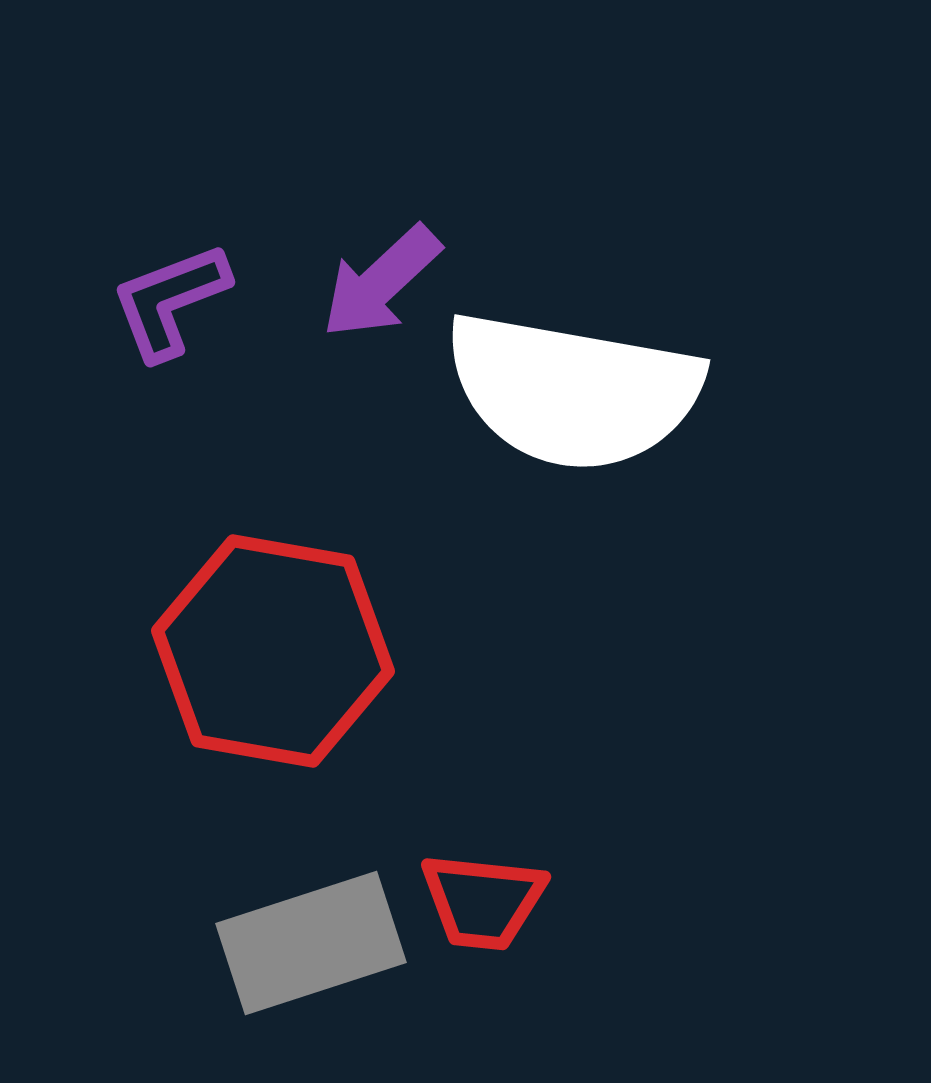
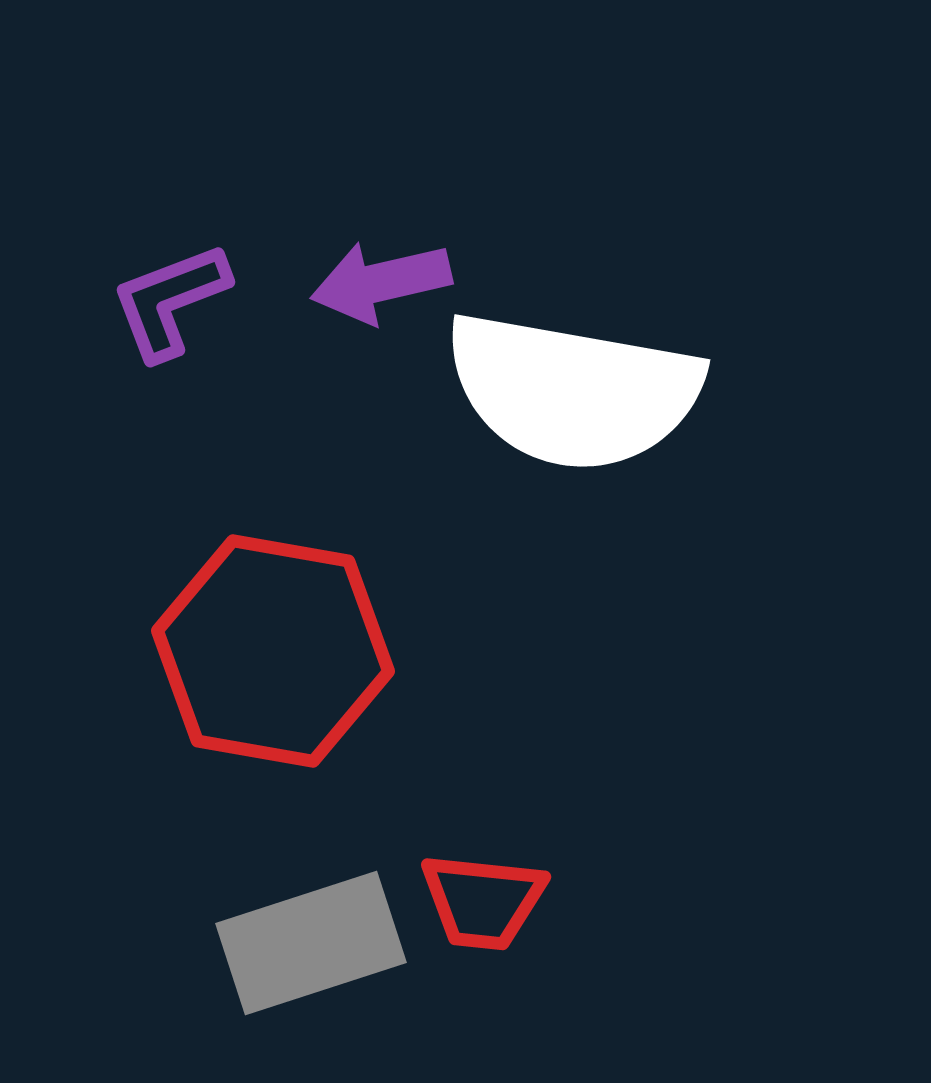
purple arrow: rotated 30 degrees clockwise
